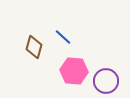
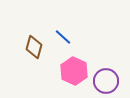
pink hexagon: rotated 20 degrees clockwise
